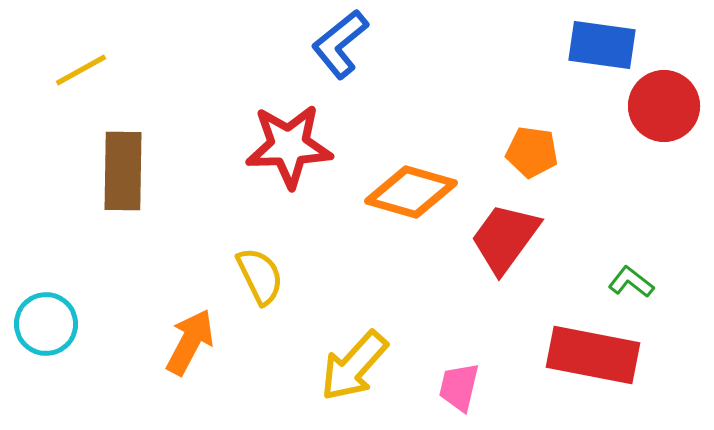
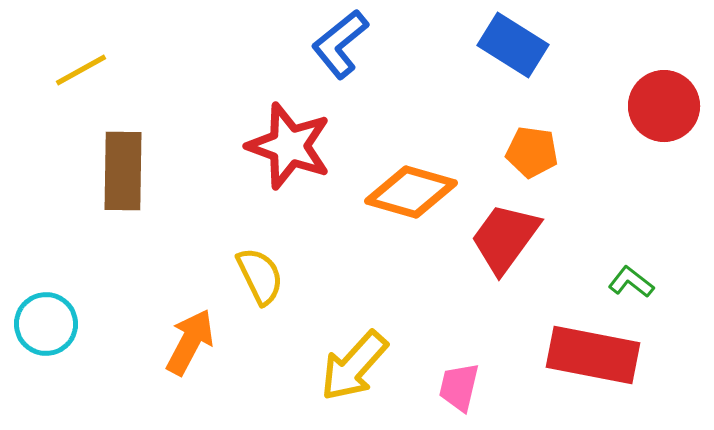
blue rectangle: moved 89 px left; rotated 24 degrees clockwise
red star: rotated 22 degrees clockwise
